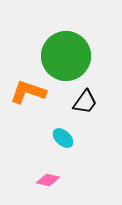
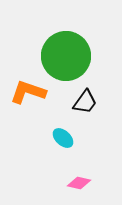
pink diamond: moved 31 px right, 3 px down
